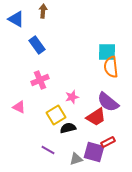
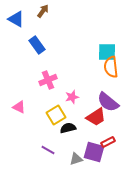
brown arrow: rotated 32 degrees clockwise
pink cross: moved 8 px right
